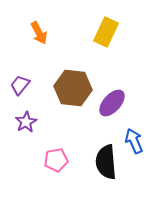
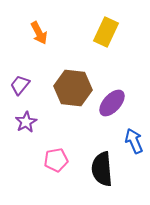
black semicircle: moved 4 px left, 7 px down
